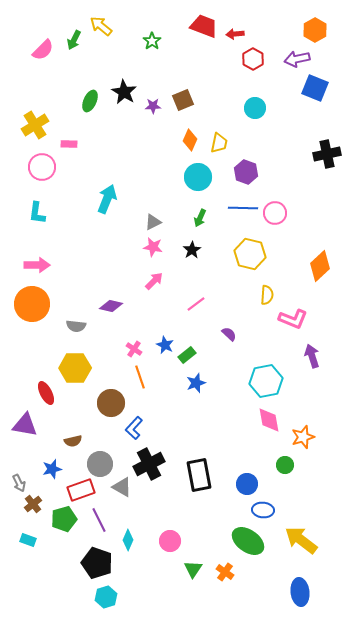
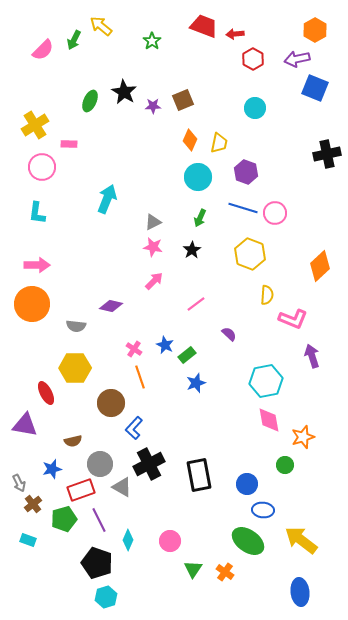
blue line at (243, 208): rotated 16 degrees clockwise
yellow hexagon at (250, 254): rotated 8 degrees clockwise
